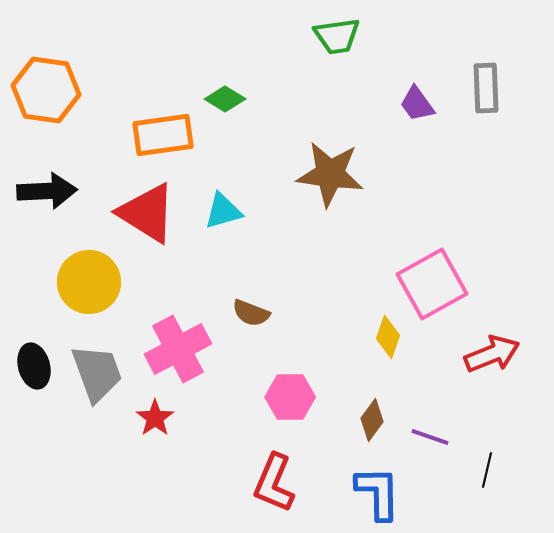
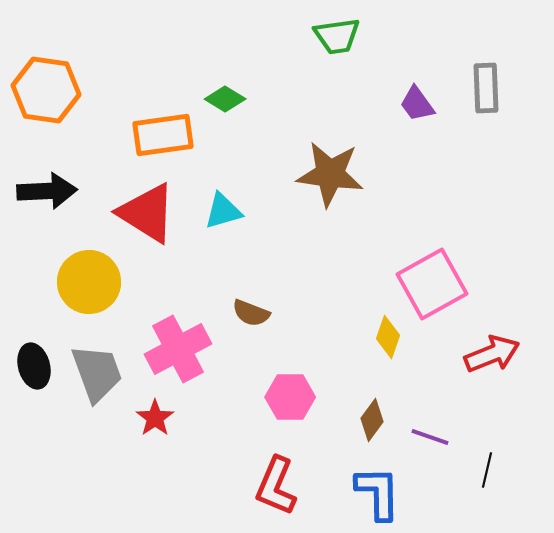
red L-shape: moved 2 px right, 3 px down
